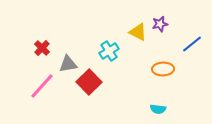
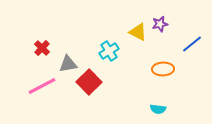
pink line: rotated 20 degrees clockwise
